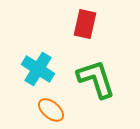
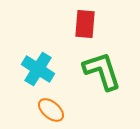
red rectangle: rotated 8 degrees counterclockwise
green L-shape: moved 6 px right, 8 px up
